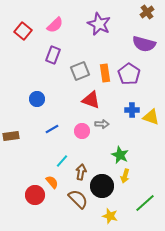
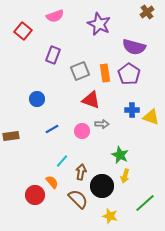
pink semicircle: moved 9 px up; rotated 24 degrees clockwise
purple semicircle: moved 10 px left, 3 px down
